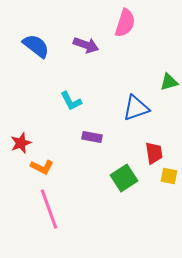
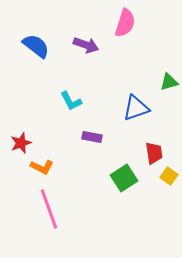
yellow square: rotated 24 degrees clockwise
